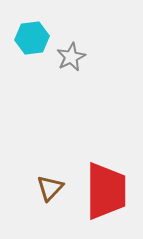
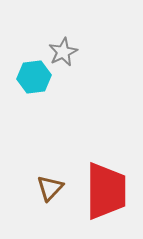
cyan hexagon: moved 2 px right, 39 px down
gray star: moved 8 px left, 5 px up
